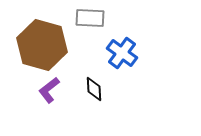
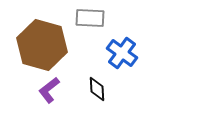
black diamond: moved 3 px right
